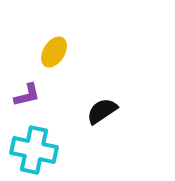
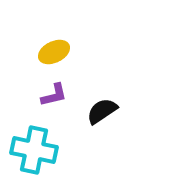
yellow ellipse: rotated 32 degrees clockwise
purple L-shape: moved 27 px right
